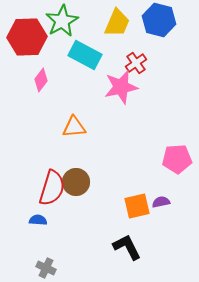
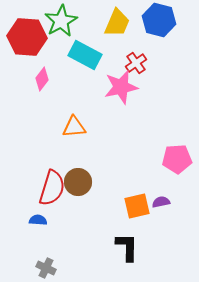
green star: moved 1 px left
red hexagon: rotated 6 degrees clockwise
pink diamond: moved 1 px right, 1 px up
brown circle: moved 2 px right
black L-shape: rotated 28 degrees clockwise
